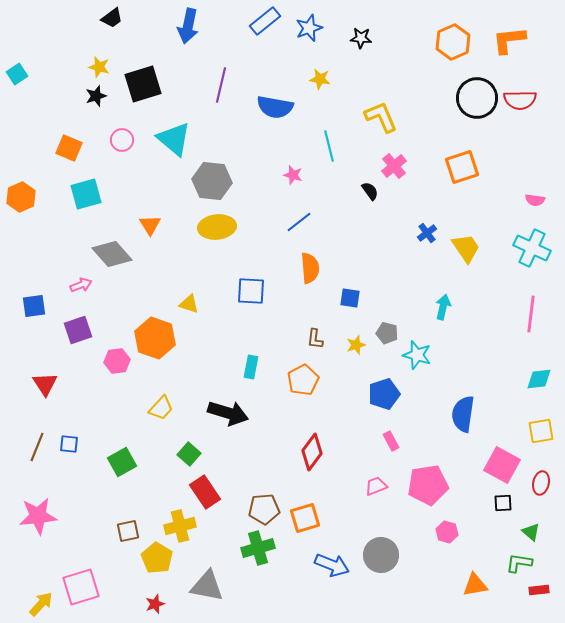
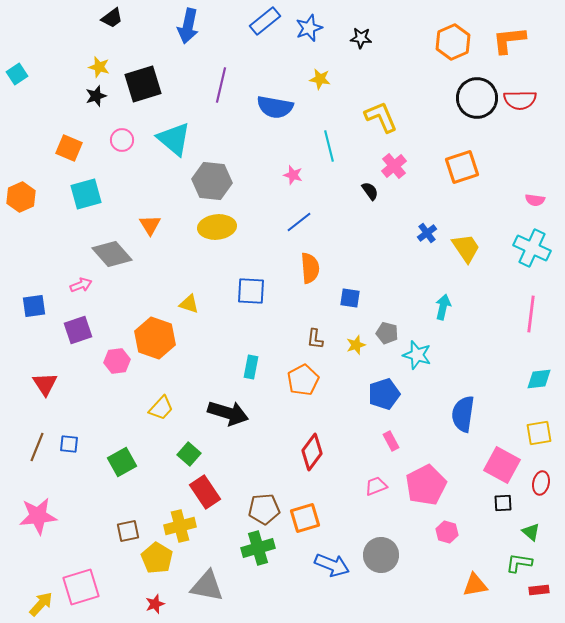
yellow square at (541, 431): moved 2 px left, 2 px down
pink pentagon at (428, 485): moved 2 px left; rotated 18 degrees counterclockwise
